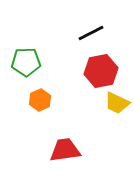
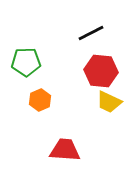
red hexagon: rotated 16 degrees clockwise
yellow trapezoid: moved 8 px left, 1 px up
red trapezoid: rotated 12 degrees clockwise
